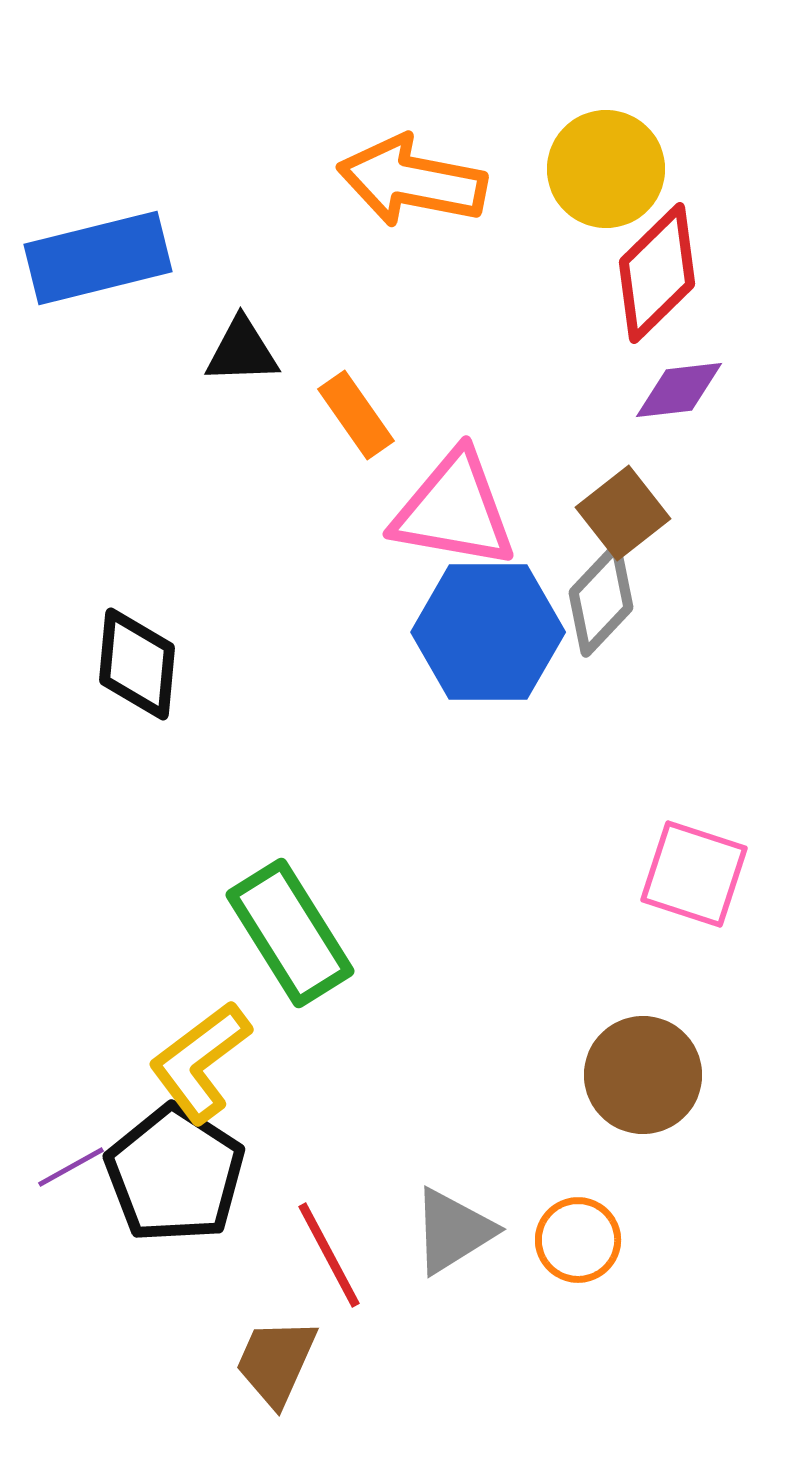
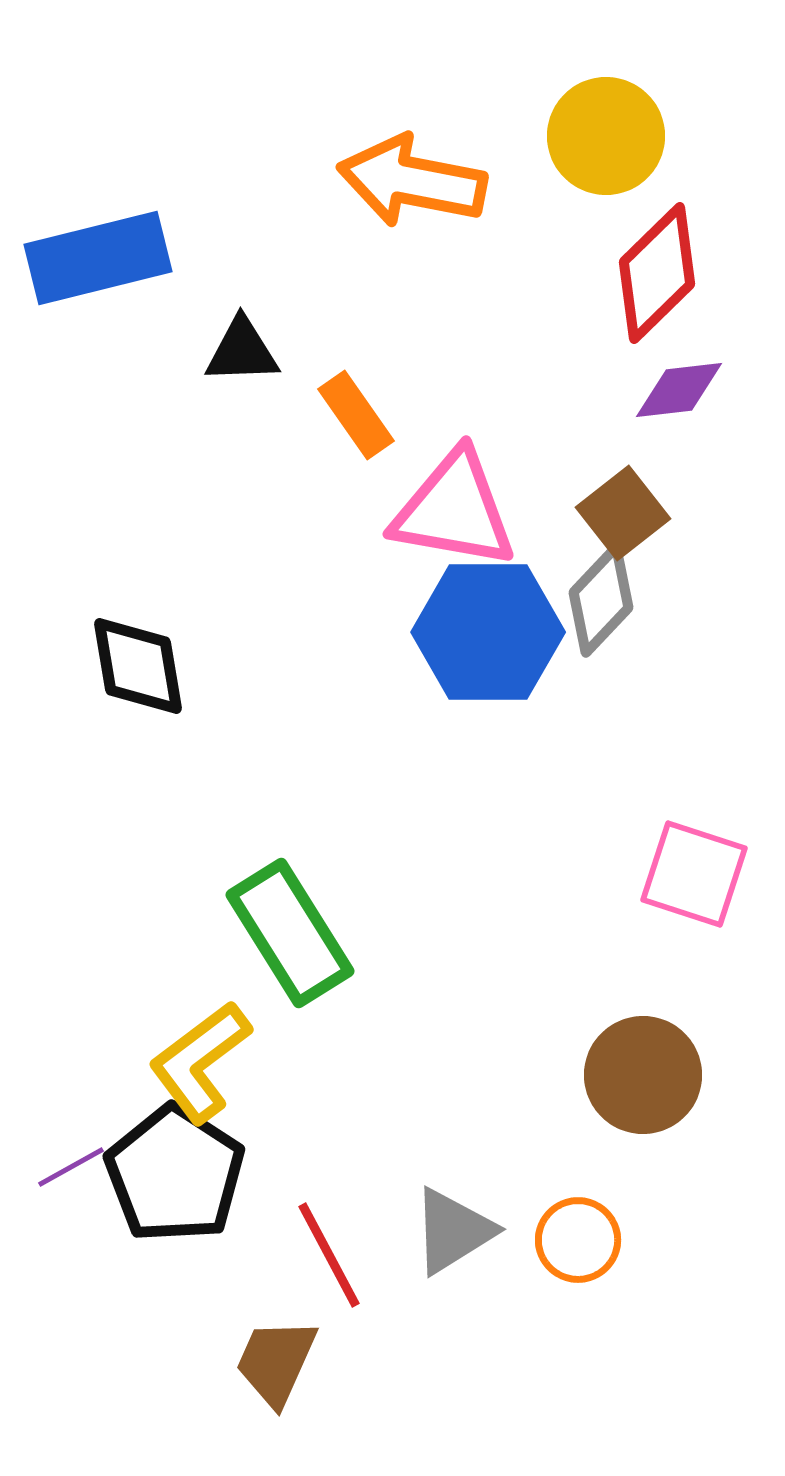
yellow circle: moved 33 px up
black diamond: moved 1 px right, 2 px down; rotated 15 degrees counterclockwise
